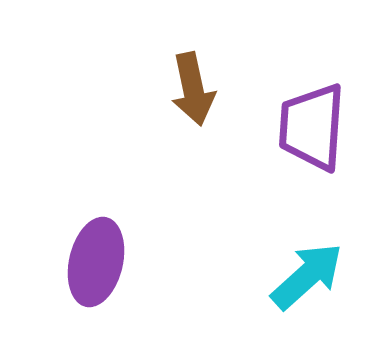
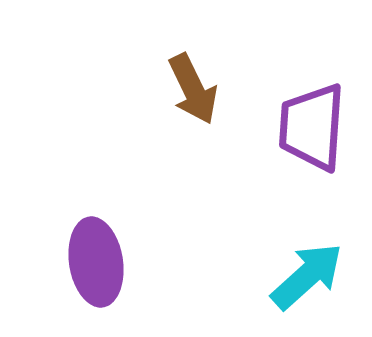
brown arrow: rotated 14 degrees counterclockwise
purple ellipse: rotated 22 degrees counterclockwise
